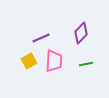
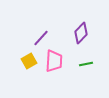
purple line: rotated 24 degrees counterclockwise
